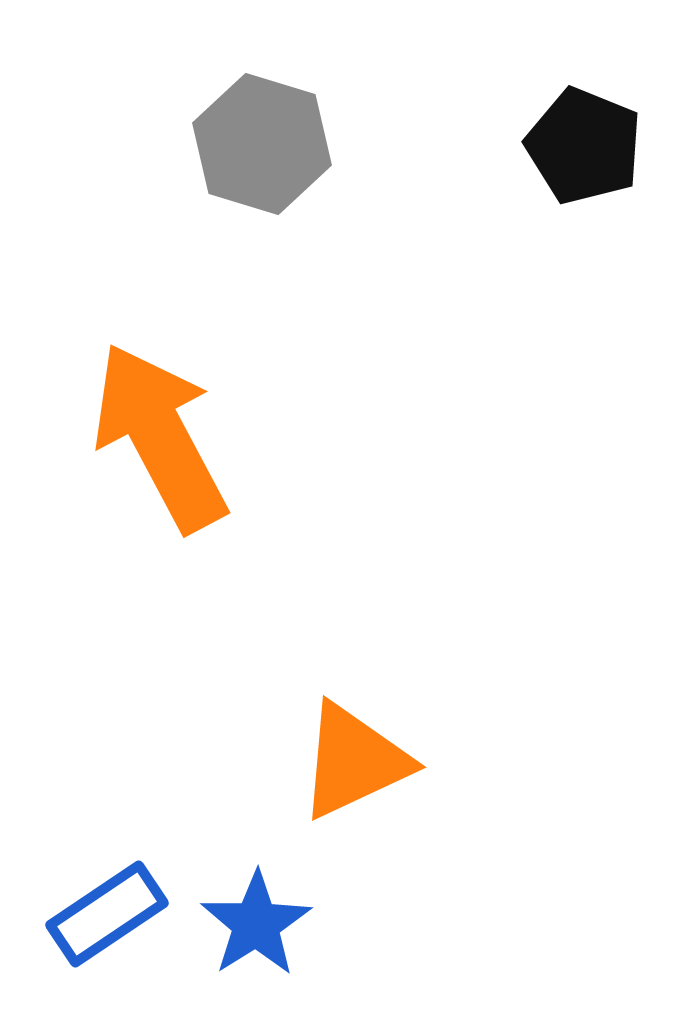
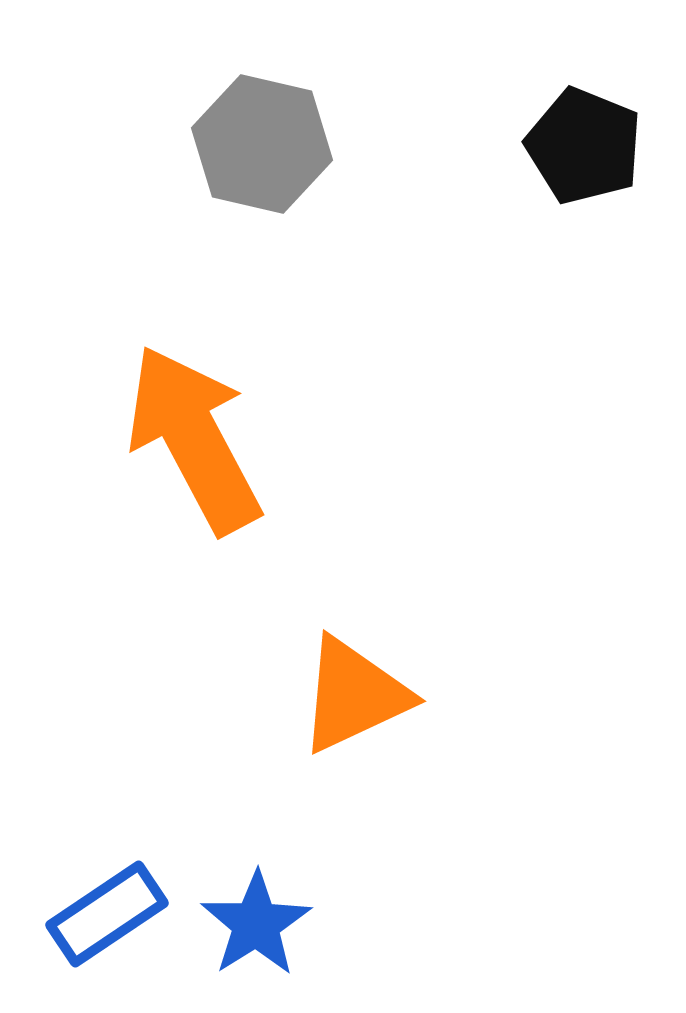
gray hexagon: rotated 4 degrees counterclockwise
orange arrow: moved 34 px right, 2 px down
orange triangle: moved 66 px up
